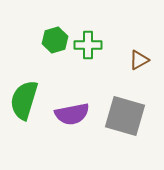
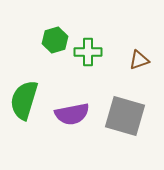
green cross: moved 7 px down
brown triangle: rotated 10 degrees clockwise
